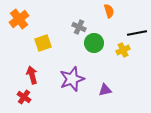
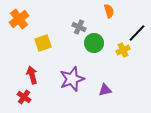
black line: rotated 36 degrees counterclockwise
